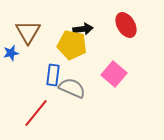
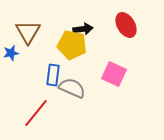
pink square: rotated 15 degrees counterclockwise
